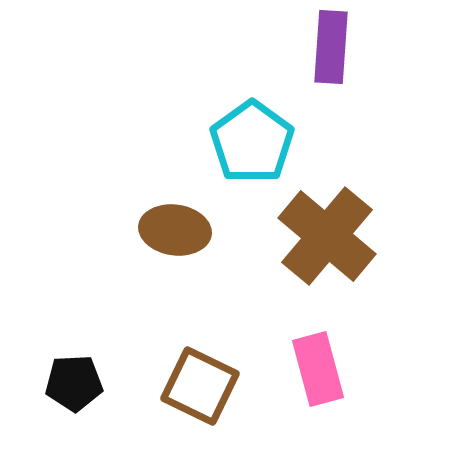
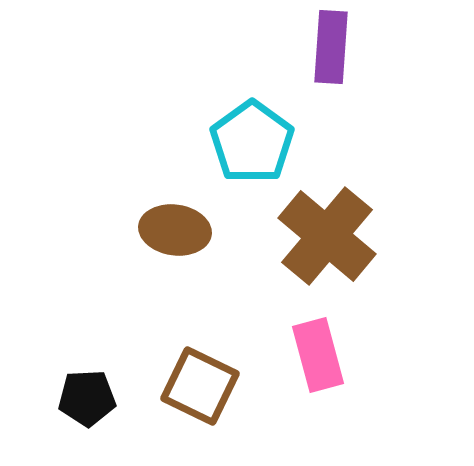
pink rectangle: moved 14 px up
black pentagon: moved 13 px right, 15 px down
